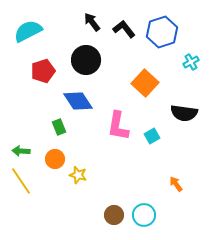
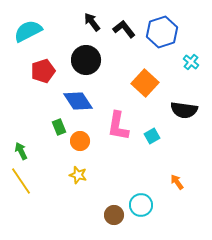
cyan cross: rotated 21 degrees counterclockwise
black semicircle: moved 3 px up
green arrow: rotated 60 degrees clockwise
orange circle: moved 25 px right, 18 px up
orange arrow: moved 1 px right, 2 px up
cyan circle: moved 3 px left, 10 px up
